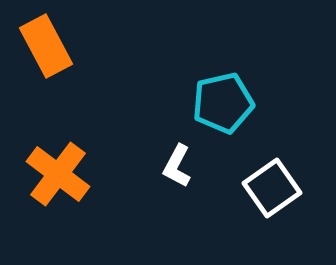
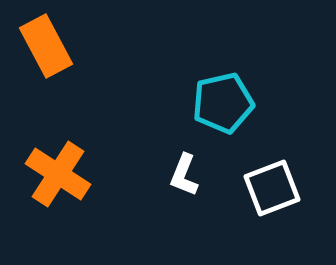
white L-shape: moved 7 px right, 9 px down; rotated 6 degrees counterclockwise
orange cross: rotated 4 degrees counterclockwise
white square: rotated 14 degrees clockwise
